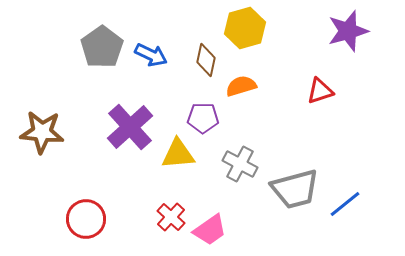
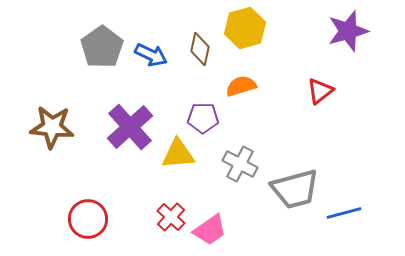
brown diamond: moved 6 px left, 11 px up
red triangle: rotated 20 degrees counterclockwise
brown star: moved 10 px right, 5 px up
blue line: moved 1 px left, 9 px down; rotated 24 degrees clockwise
red circle: moved 2 px right
